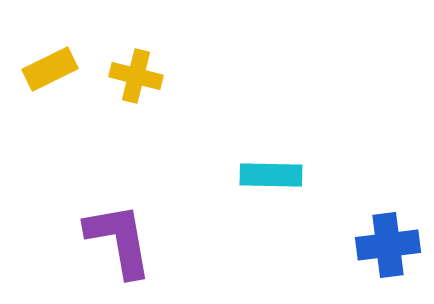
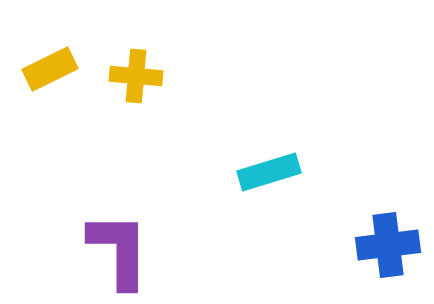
yellow cross: rotated 9 degrees counterclockwise
cyan rectangle: moved 2 px left, 3 px up; rotated 18 degrees counterclockwise
purple L-shape: moved 10 px down; rotated 10 degrees clockwise
